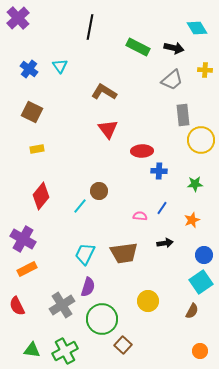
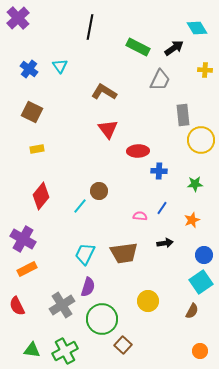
black arrow at (174, 48): rotated 48 degrees counterclockwise
gray trapezoid at (172, 80): moved 12 px left; rotated 25 degrees counterclockwise
red ellipse at (142, 151): moved 4 px left
